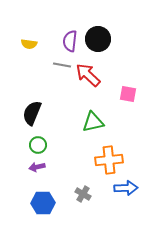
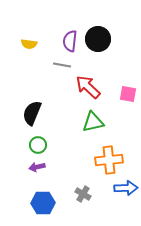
red arrow: moved 12 px down
